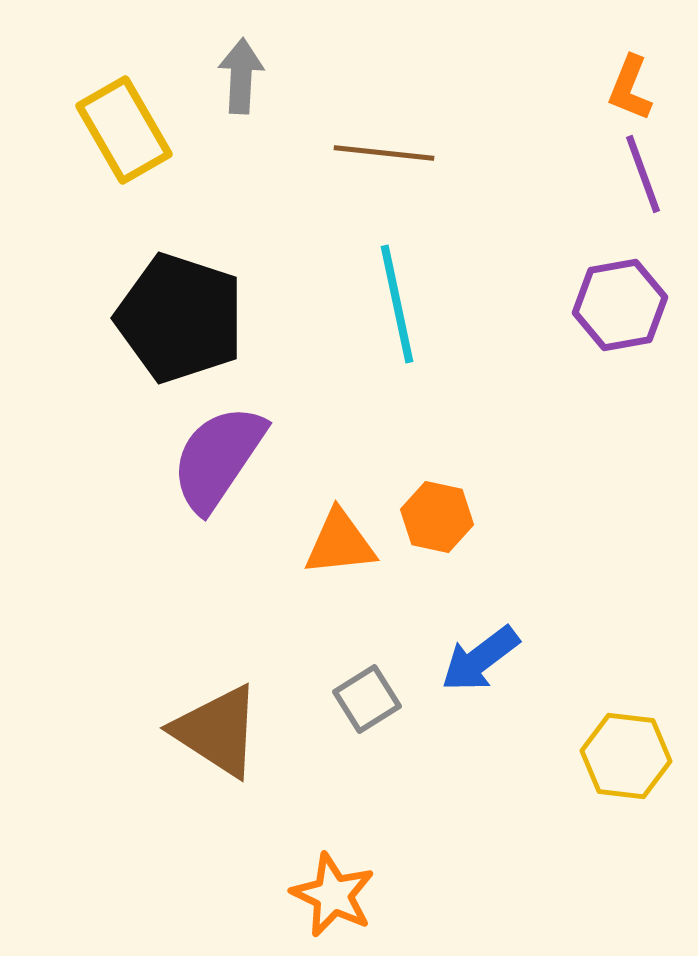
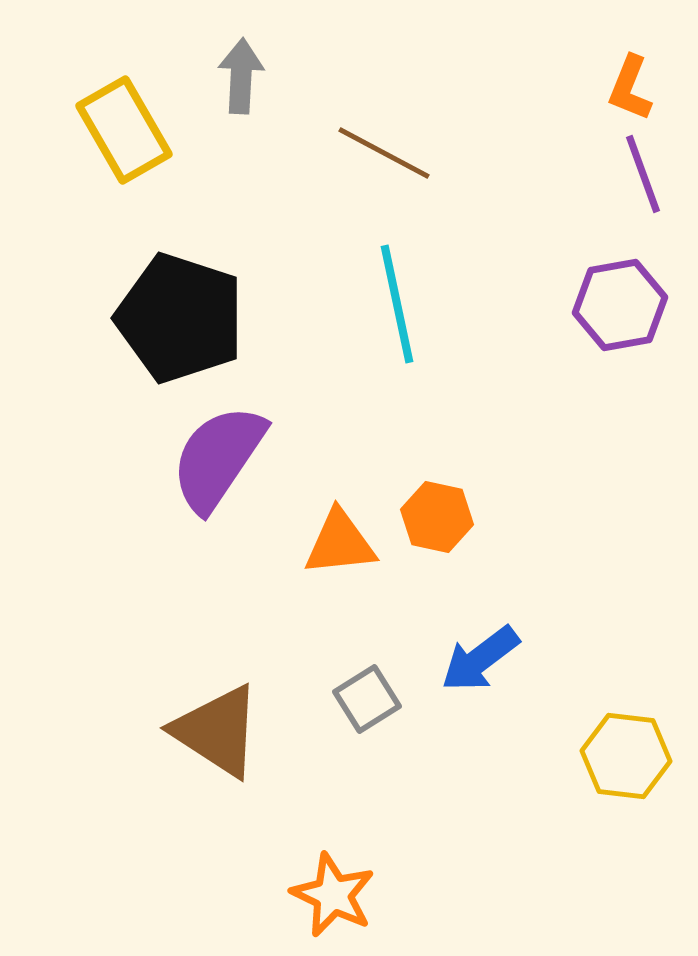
brown line: rotated 22 degrees clockwise
